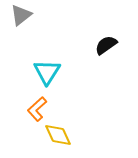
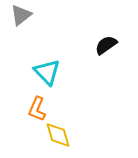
cyan triangle: rotated 16 degrees counterclockwise
orange L-shape: rotated 25 degrees counterclockwise
yellow diamond: rotated 8 degrees clockwise
